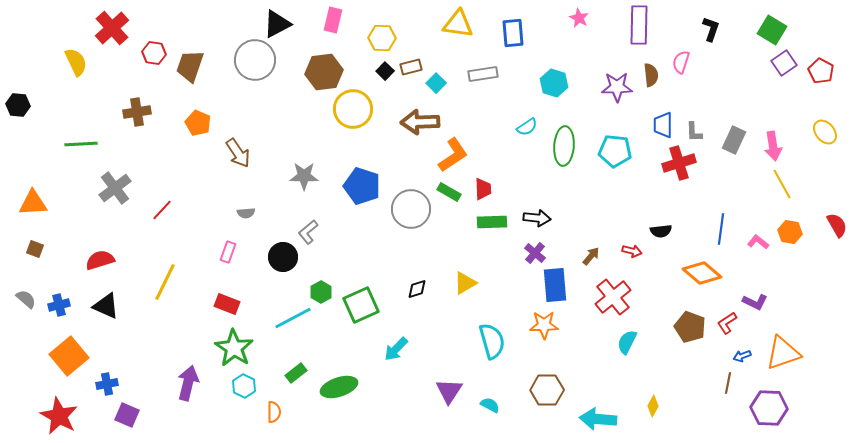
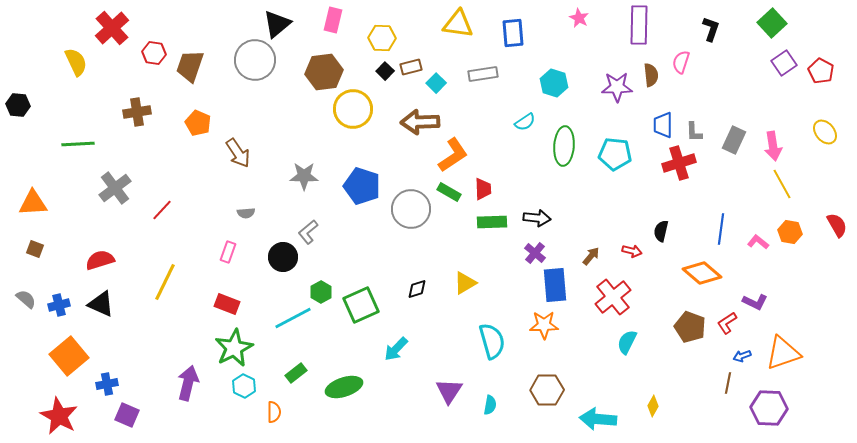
black triangle at (277, 24): rotated 12 degrees counterclockwise
green square at (772, 30): moved 7 px up; rotated 16 degrees clockwise
cyan semicircle at (527, 127): moved 2 px left, 5 px up
green line at (81, 144): moved 3 px left
cyan pentagon at (615, 151): moved 3 px down
black semicircle at (661, 231): rotated 110 degrees clockwise
black triangle at (106, 306): moved 5 px left, 2 px up
green star at (234, 348): rotated 12 degrees clockwise
green ellipse at (339, 387): moved 5 px right
cyan semicircle at (490, 405): rotated 72 degrees clockwise
